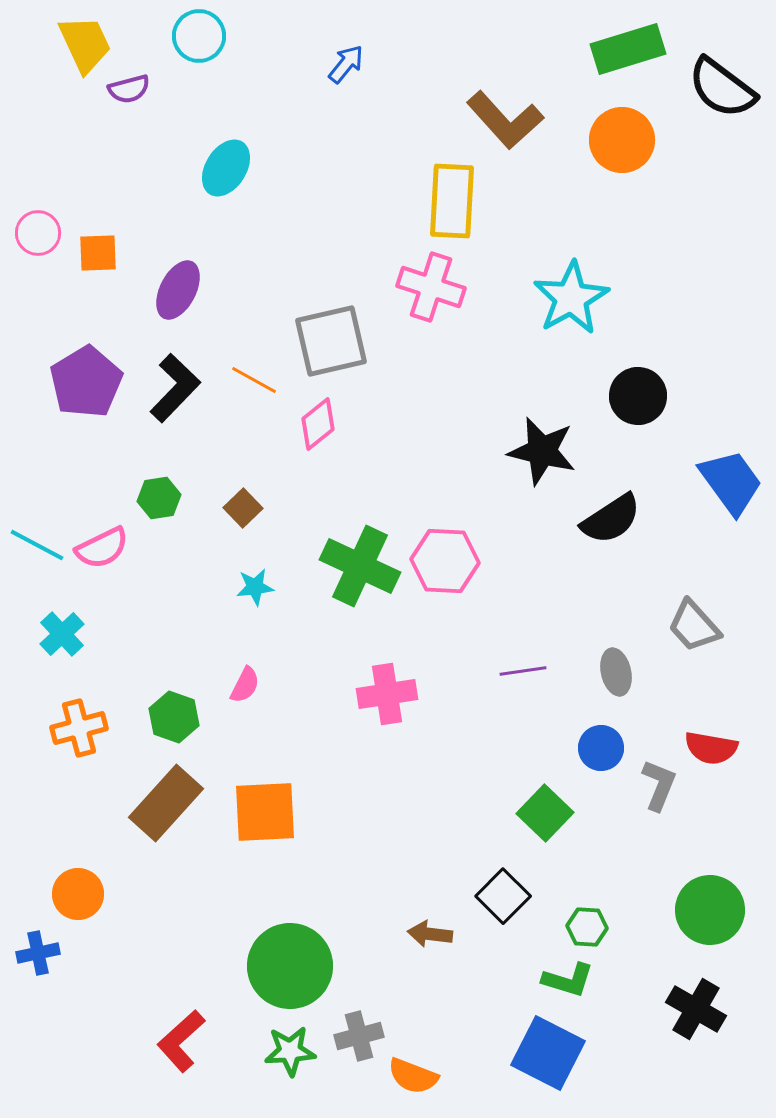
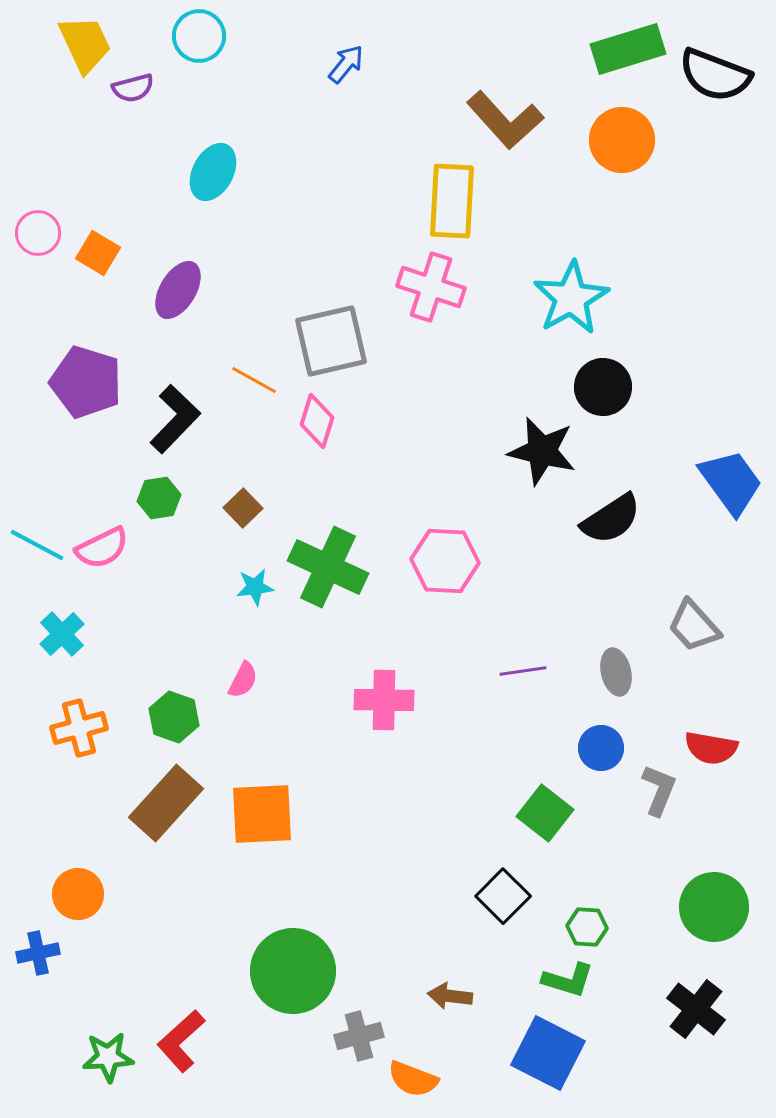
black semicircle at (722, 88): moved 7 px left, 13 px up; rotated 16 degrees counterclockwise
purple semicircle at (129, 89): moved 4 px right, 1 px up
cyan ellipse at (226, 168): moved 13 px left, 4 px down; rotated 4 degrees counterclockwise
orange square at (98, 253): rotated 33 degrees clockwise
purple ellipse at (178, 290): rotated 4 degrees clockwise
purple pentagon at (86, 382): rotated 24 degrees counterclockwise
black L-shape at (175, 388): moved 31 px down
black circle at (638, 396): moved 35 px left, 9 px up
pink diamond at (318, 424): moved 1 px left, 3 px up; rotated 34 degrees counterclockwise
green cross at (360, 566): moved 32 px left, 1 px down
pink semicircle at (245, 685): moved 2 px left, 5 px up
pink cross at (387, 694): moved 3 px left, 6 px down; rotated 10 degrees clockwise
gray L-shape at (659, 785): moved 5 px down
orange square at (265, 812): moved 3 px left, 2 px down
green square at (545, 813): rotated 6 degrees counterclockwise
green circle at (710, 910): moved 4 px right, 3 px up
brown arrow at (430, 934): moved 20 px right, 62 px down
green circle at (290, 966): moved 3 px right, 5 px down
black cross at (696, 1009): rotated 8 degrees clockwise
green star at (290, 1051): moved 182 px left, 6 px down
orange semicircle at (413, 1076): moved 3 px down
